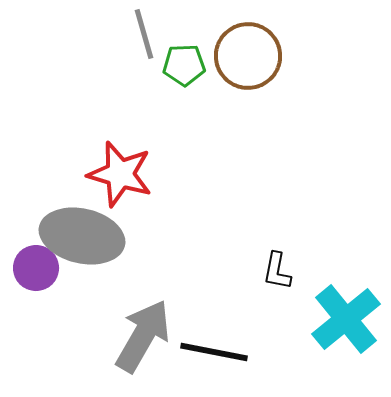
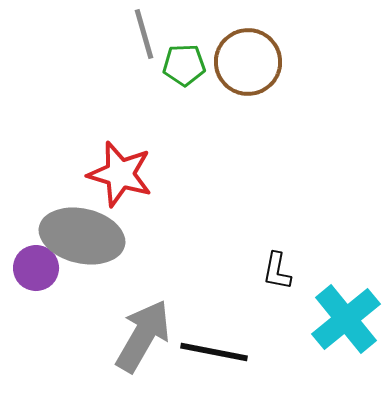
brown circle: moved 6 px down
